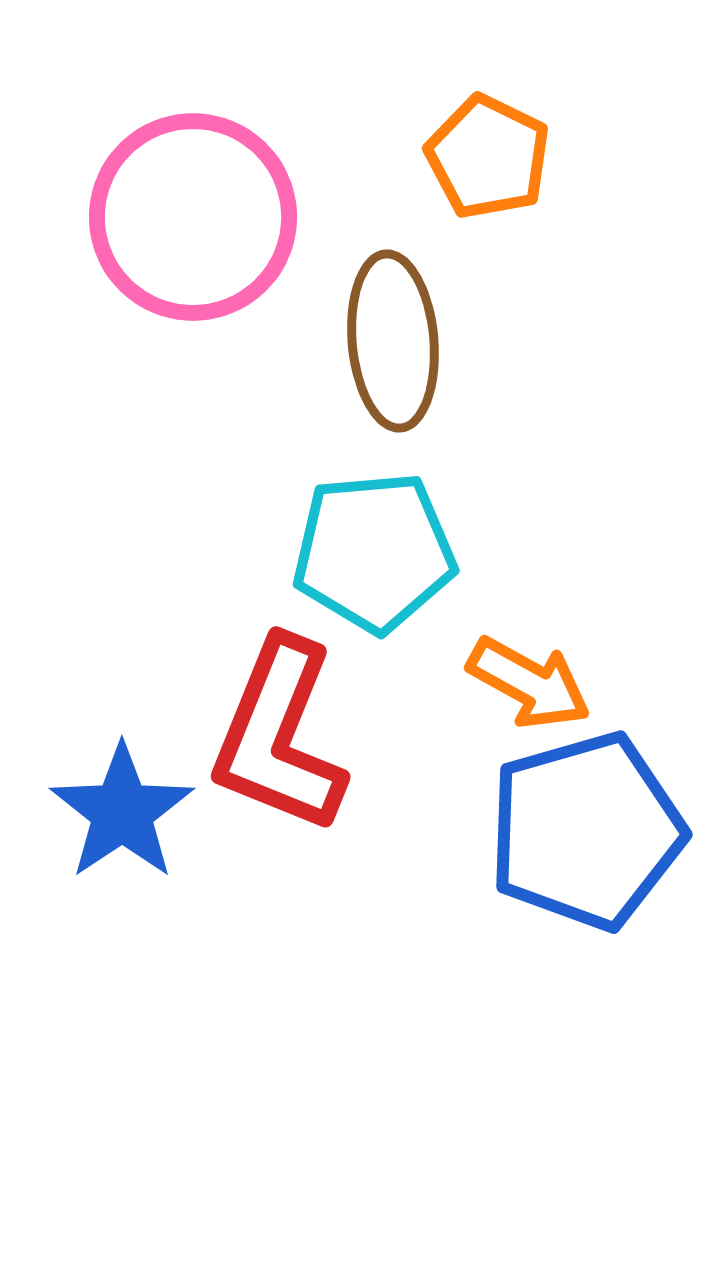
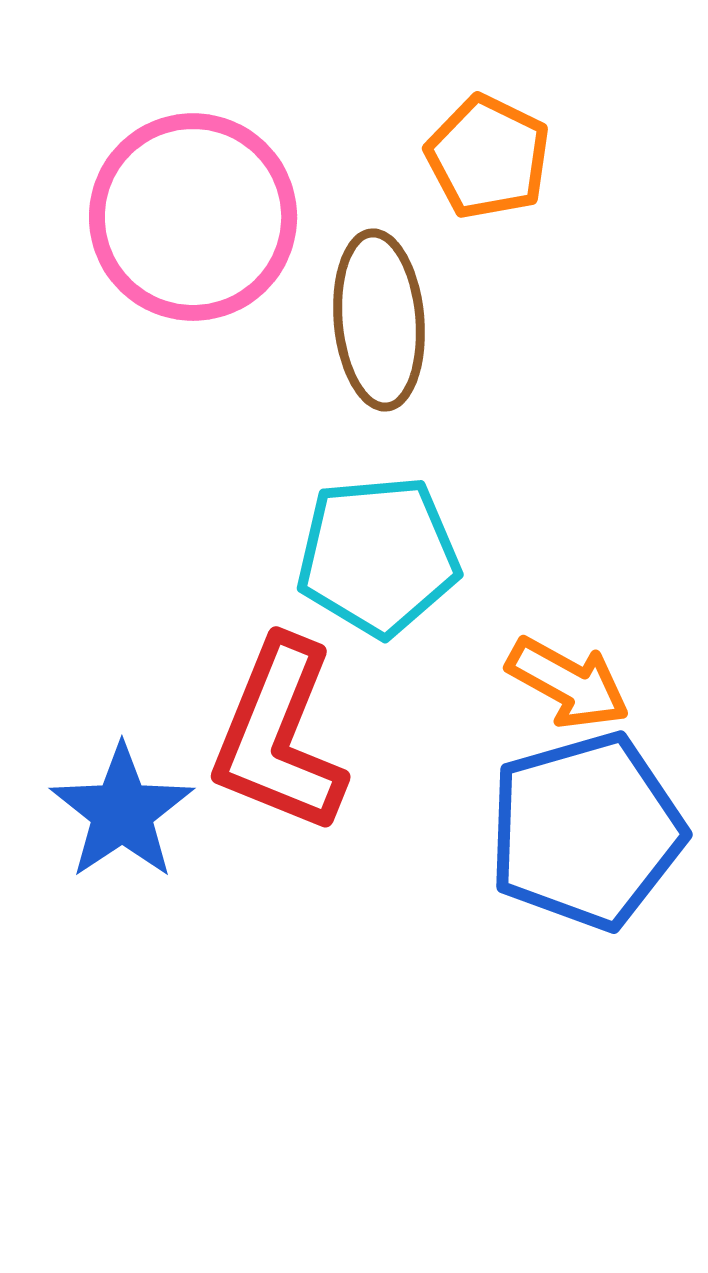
brown ellipse: moved 14 px left, 21 px up
cyan pentagon: moved 4 px right, 4 px down
orange arrow: moved 39 px right
